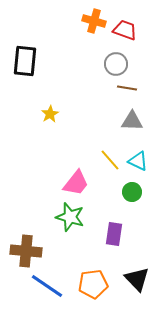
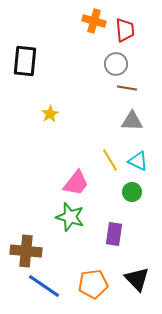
red trapezoid: rotated 65 degrees clockwise
yellow line: rotated 10 degrees clockwise
blue line: moved 3 px left
